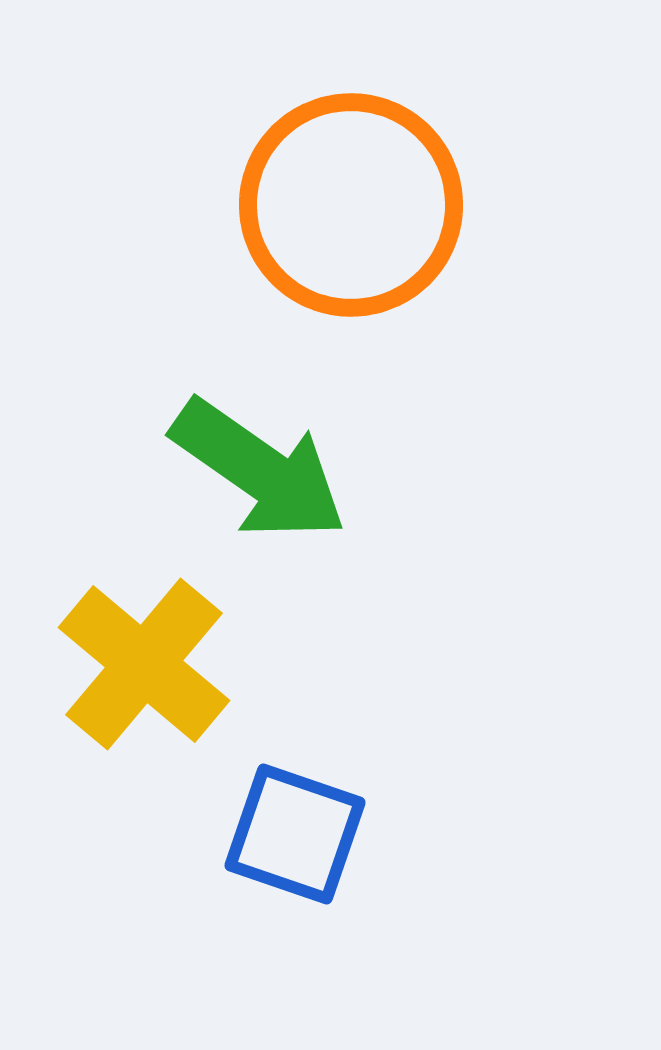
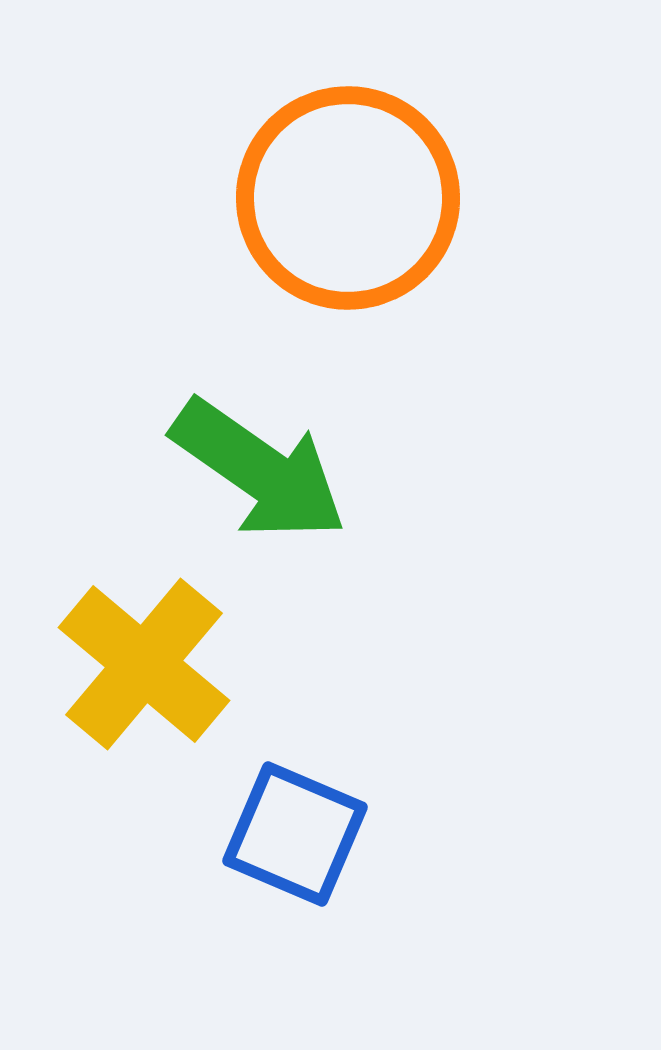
orange circle: moved 3 px left, 7 px up
blue square: rotated 4 degrees clockwise
